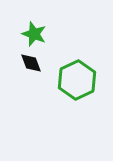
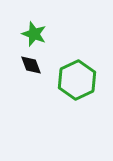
black diamond: moved 2 px down
